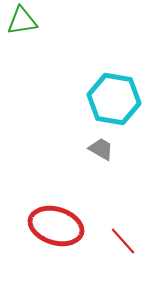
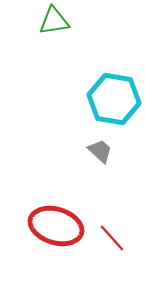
green triangle: moved 32 px right
gray trapezoid: moved 1 px left, 2 px down; rotated 12 degrees clockwise
red line: moved 11 px left, 3 px up
